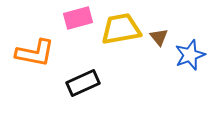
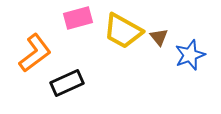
yellow trapezoid: moved 2 px right, 2 px down; rotated 141 degrees counterclockwise
orange L-shape: rotated 48 degrees counterclockwise
black rectangle: moved 16 px left
